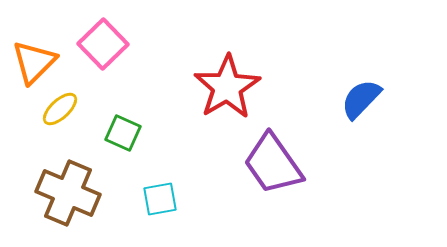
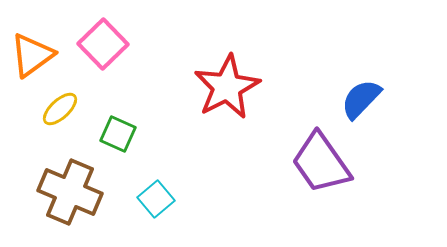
orange triangle: moved 2 px left, 7 px up; rotated 9 degrees clockwise
red star: rotated 4 degrees clockwise
green square: moved 5 px left, 1 px down
purple trapezoid: moved 48 px right, 1 px up
brown cross: moved 2 px right, 1 px up
cyan square: moved 4 px left; rotated 30 degrees counterclockwise
